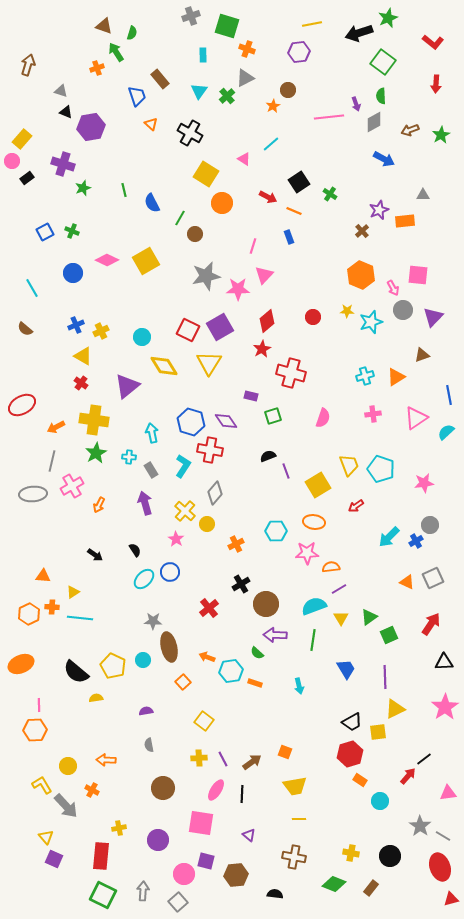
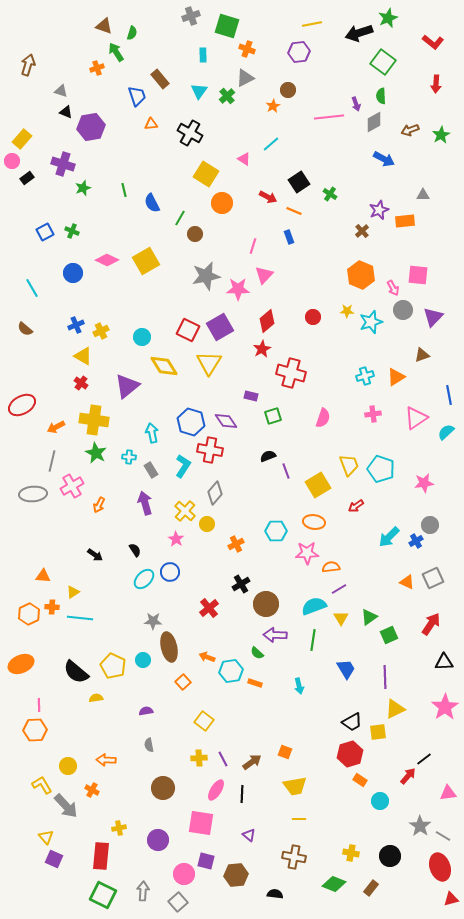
orange triangle at (151, 124): rotated 48 degrees counterclockwise
green star at (96, 453): rotated 15 degrees counterclockwise
